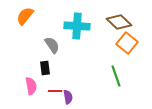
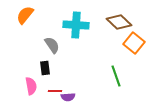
orange semicircle: moved 1 px up
cyan cross: moved 1 px left, 1 px up
orange square: moved 7 px right
purple semicircle: rotated 96 degrees clockwise
